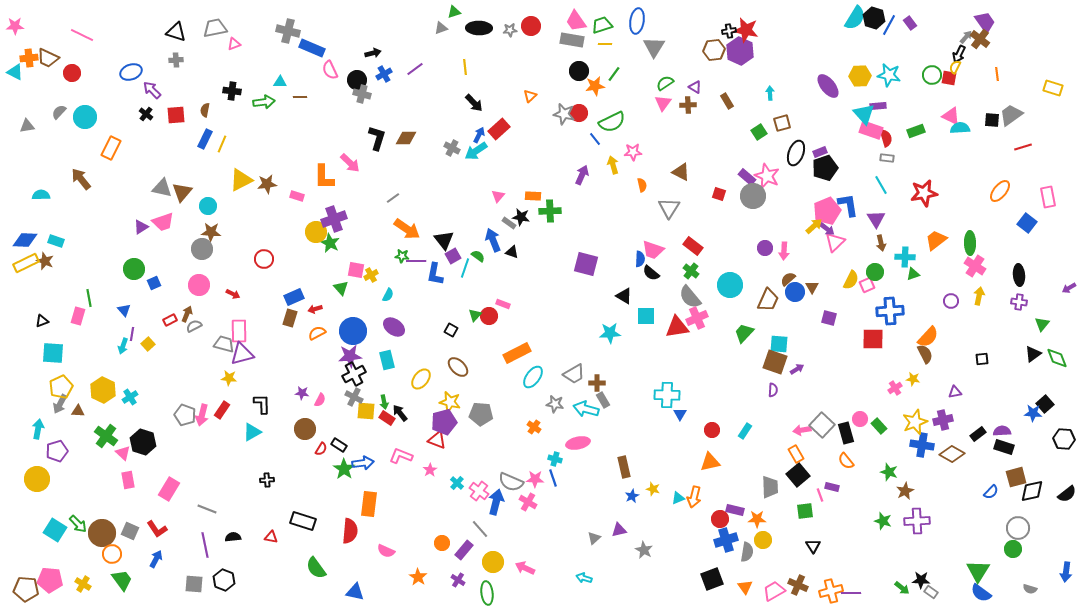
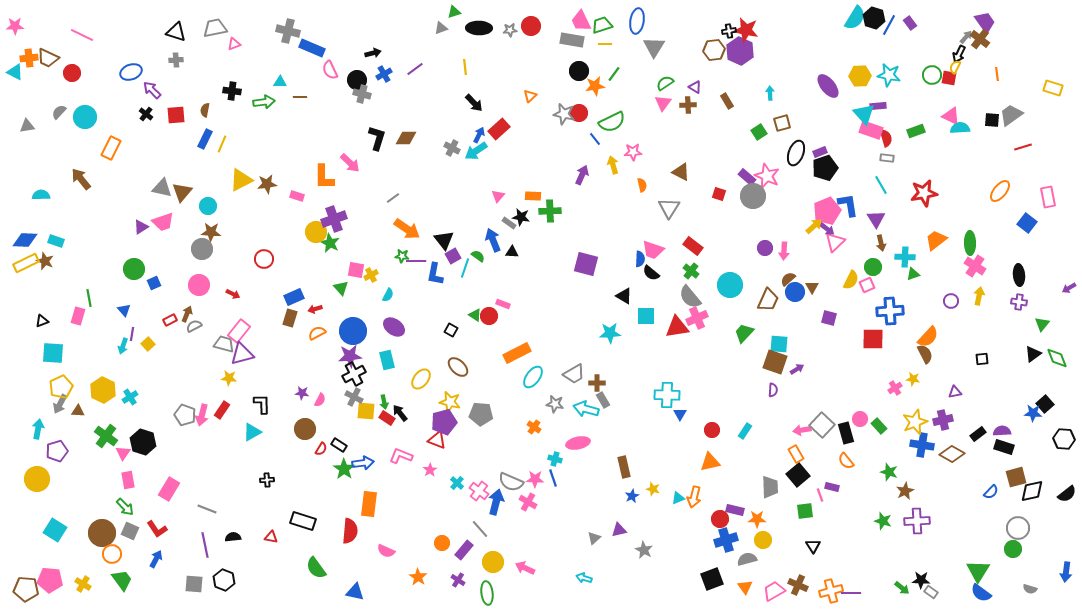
pink trapezoid at (576, 21): moved 5 px right; rotated 10 degrees clockwise
black triangle at (512, 252): rotated 16 degrees counterclockwise
green circle at (875, 272): moved 2 px left, 5 px up
green triangle at (475, 315): rotated 40 degrees counterclockwise
pink rectangle at (239, 331): rotated 40 degrees clockwise
pink triangle at (123, 453): rotated 21 degrees clockwise
green arrow at (78, 524): moved 47 px right, 17 px up
gray semicircle at (747, 552): moved 7 px down; rotated 114 degrees counterclockwise
